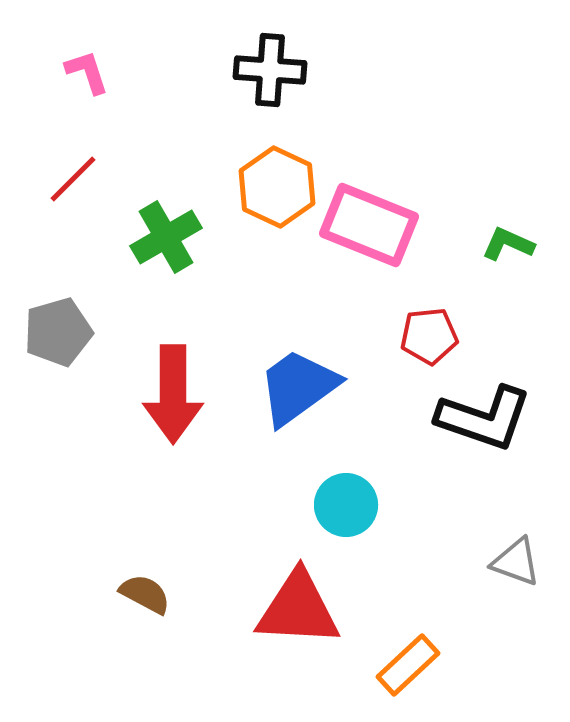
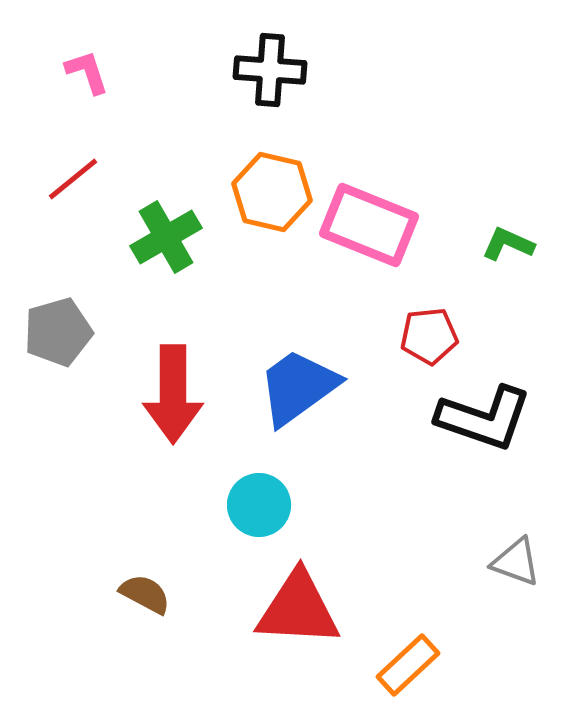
red line: rotated 6 degrees clockwise
orange hexagon: moved 5 px left, 5 px down; rotated 12 degrees counterclockwise
cyan circle: moved 87 px left
